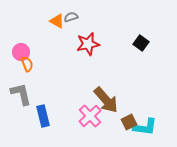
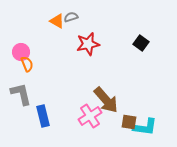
pink cross: rotated 10 degrees clockwise
brown square: rotated 35 degrees clockwise
